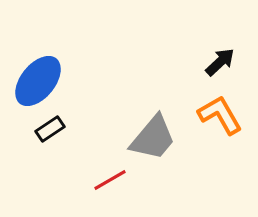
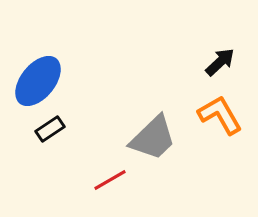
gray trapezoid: rotated 6 degrees clockwise
